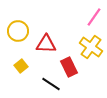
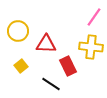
yellow cross: rotated 30 degrees counterclockwise
red rectangle: moved 1 px left, 1 px up
